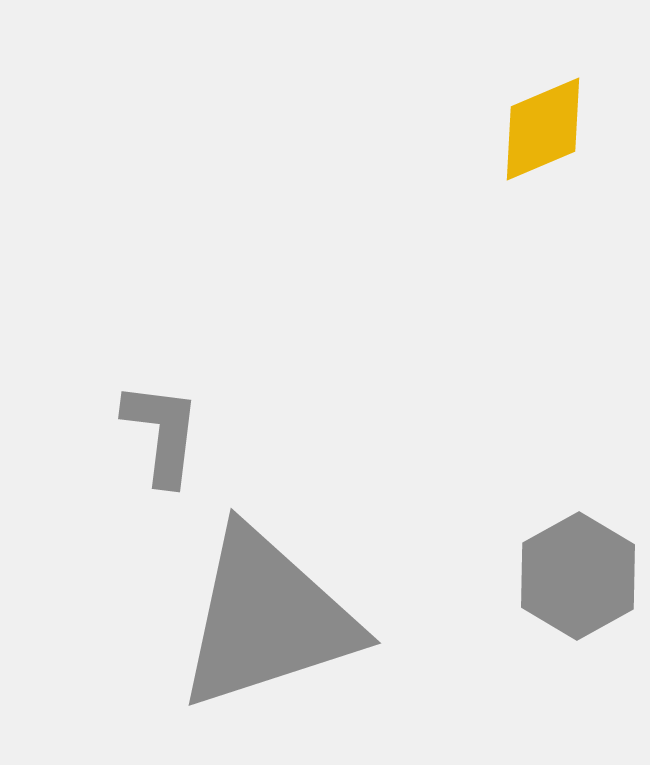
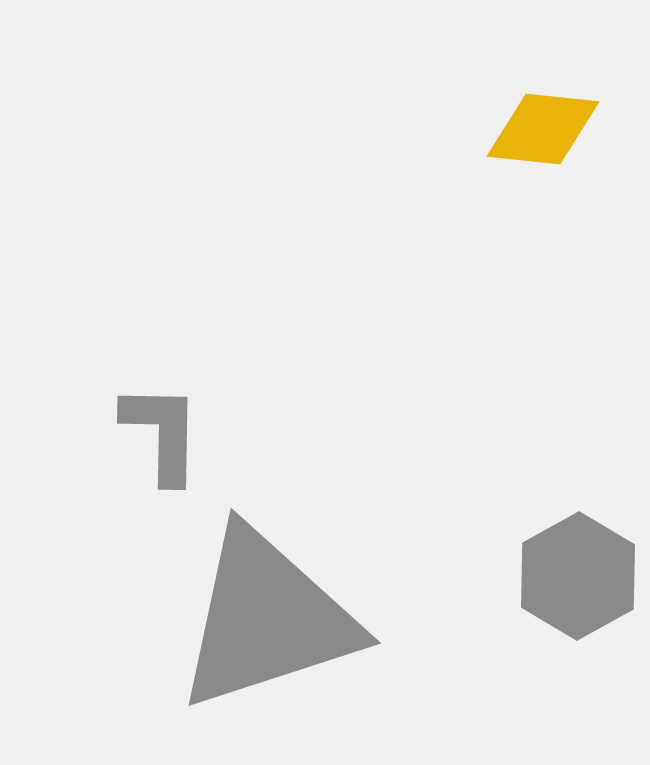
yellow diamond: rotated 29 degrees clockwise
gray L-shape: rotated 6 degrees counterclockwise
